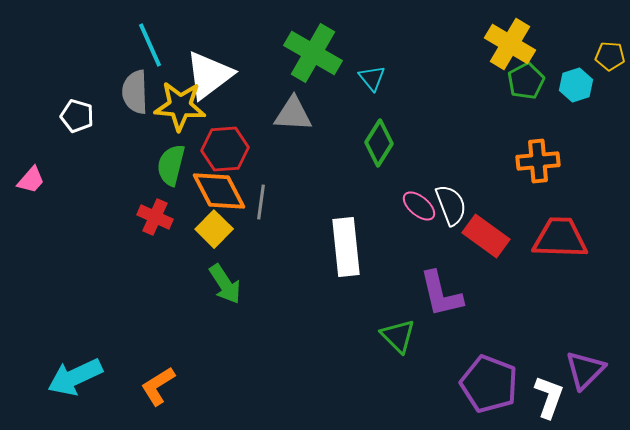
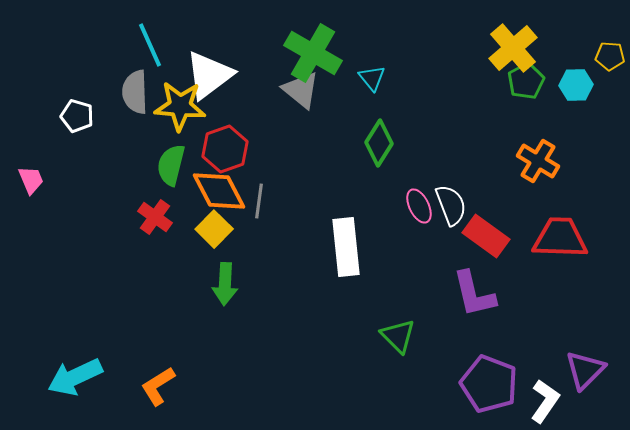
yellow cross: moved 3 px right, 4 px down; rotated 18 degrees clockwise
cyan hexagon: rotated 16 degrees clockwise
gray triangle: moved 8 px right, 24 px up; rotated 36 degrees clockwise
red hexagon: rotated 15 degrees counterclockwise
orange cross: rotated 36 degrees clockwise
pink trapezoid: rotated 64 degrees counterclockwise
gray line: moved 2 px left, 1 px up
pink ellipse: rotated 24 degrees clockwise
red cross: rotated 12 degrees clockwise
green arrow: rotated 36 degrees clockwise
purple L-shape: moved 33 px right
white L-shape: moved 4 px left, 4 px down; rotated 15 degrees clockwise
